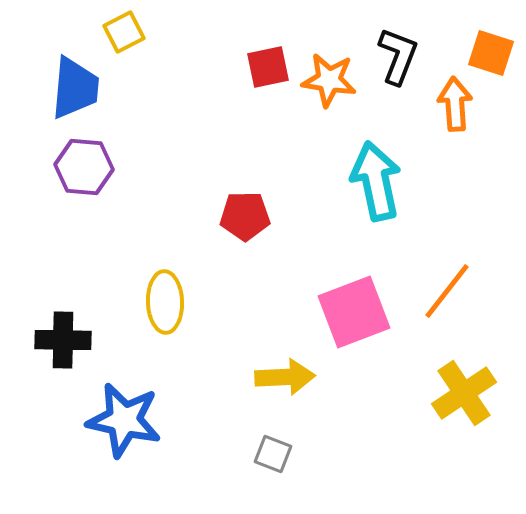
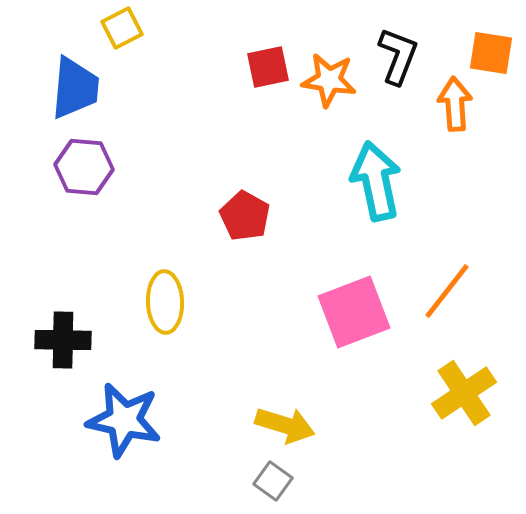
yellow square: moved 2 px left, 4 px up
orange square: rotated 9 degrees counterclockwise
red pentagon: rotated 30 degrees clockwise
yellow arrow: moved 48 px down; rotated 20 degrees clockwise
gray square: moved 27 px down; rotated 15 degrees clockwise
